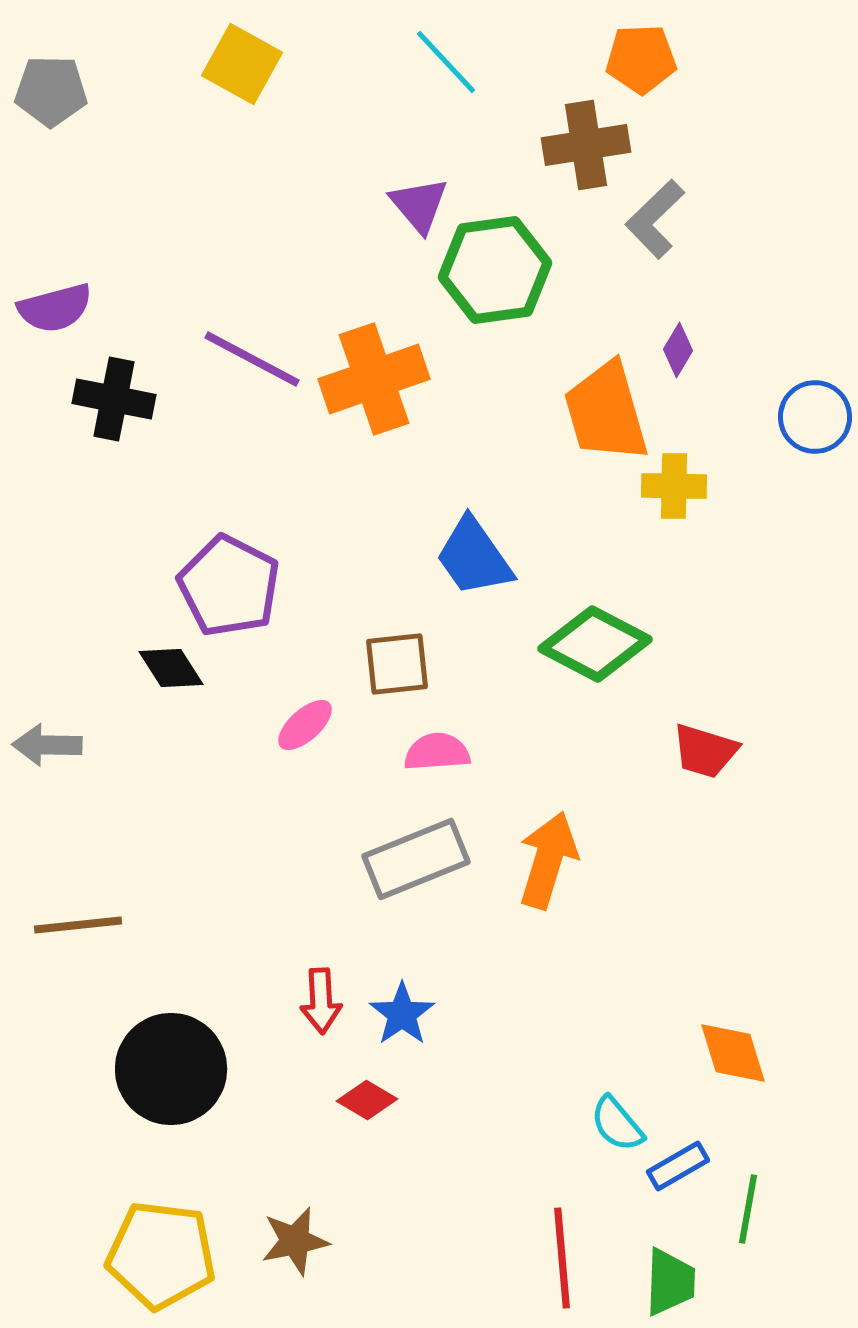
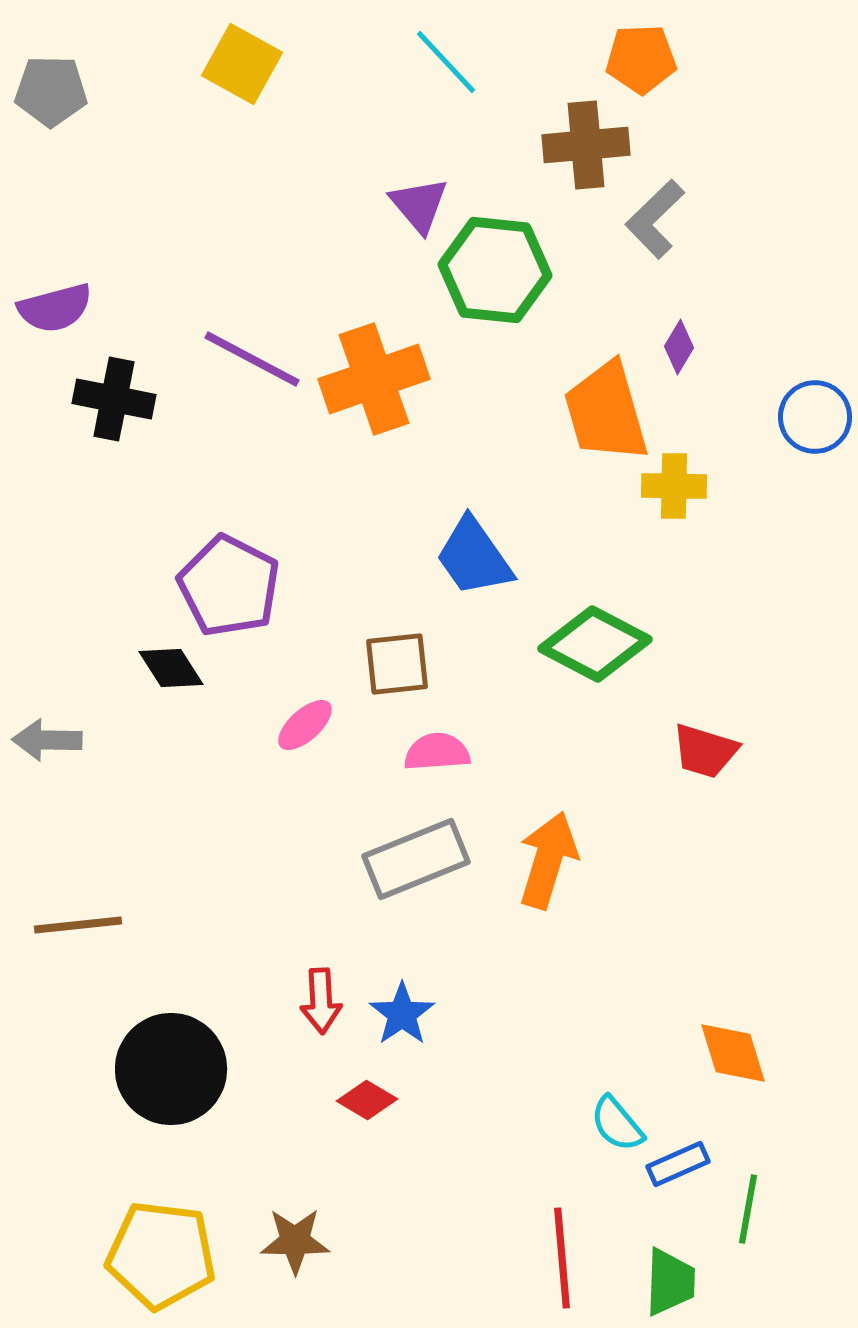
brown cross: rotated 4 degrees clockwise
green hexagon: rotated 14 degrees clockwise
purple diamond: moved 1 px right, 3 px up
gray arrow: moved 5 px up
blue rectangle: moved 2 px up; rotated 6 degrees clockwise
brown star: rotated 12 degrees clockwise
